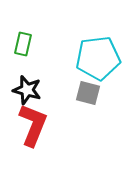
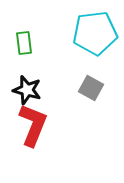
green rectangle: moved 1 px right, 1 px up; rotated 20 degrees counterclockwise
cyan pentagon: moved 3 px left, 25 px up
gray square: moved 3 px right, 5 px up; rotated 15 degrees clockwise
